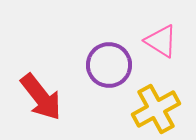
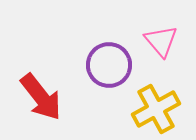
pink triangle: rotated 18 degrees clockwise
